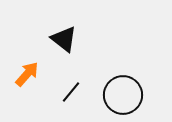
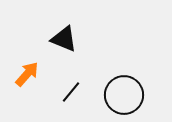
black triangle: rotated 16 degrees counterclockwise
black circle: moved 1 px right
